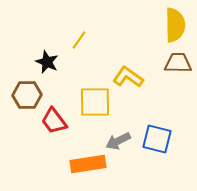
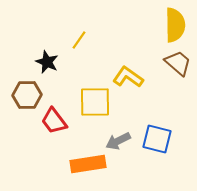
brown trapezoid: rotated 40 degrees clockwise
